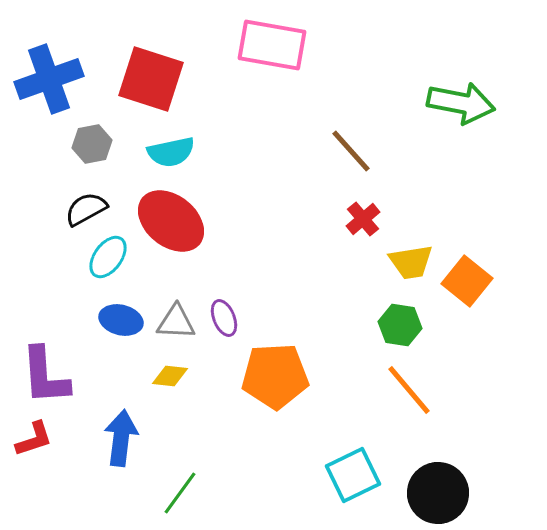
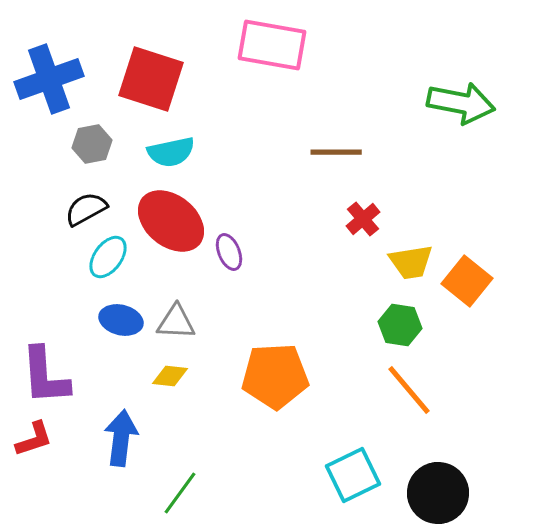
brown line: moved 15 px left, 1 px down; rotated 48 degrees counterclockwise
purple ellipse: moved 5 px right, 66 px up
